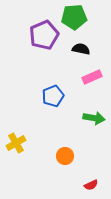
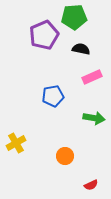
blue pentagon: rotated 10 degrees clockwise
